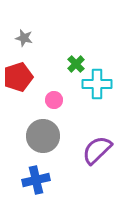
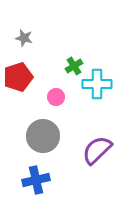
green cross: moved 2 px left, 2 px down; rotated 12 degrees clockwise
pink circle: moved 2 px right, 3 px up
